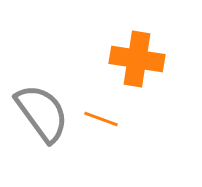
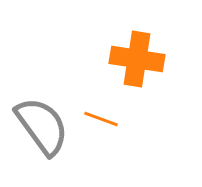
gray semicircle: moved 13 px down
